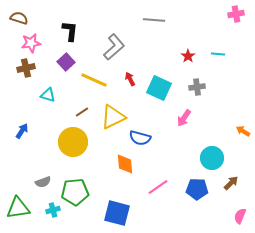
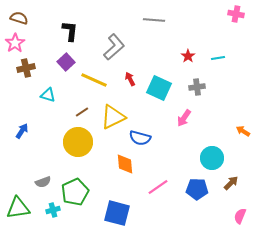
pink cross: rotated 21 degrees clockwise
pink star: moved 16 px left; rotated 24 degrees counterclockwise
cyan line: moved 4 px down; rotated 16 degrees counterclockwise
yellow circle: moved 5 px right
green pentagon: rotated 20 degrees counterclockwise
